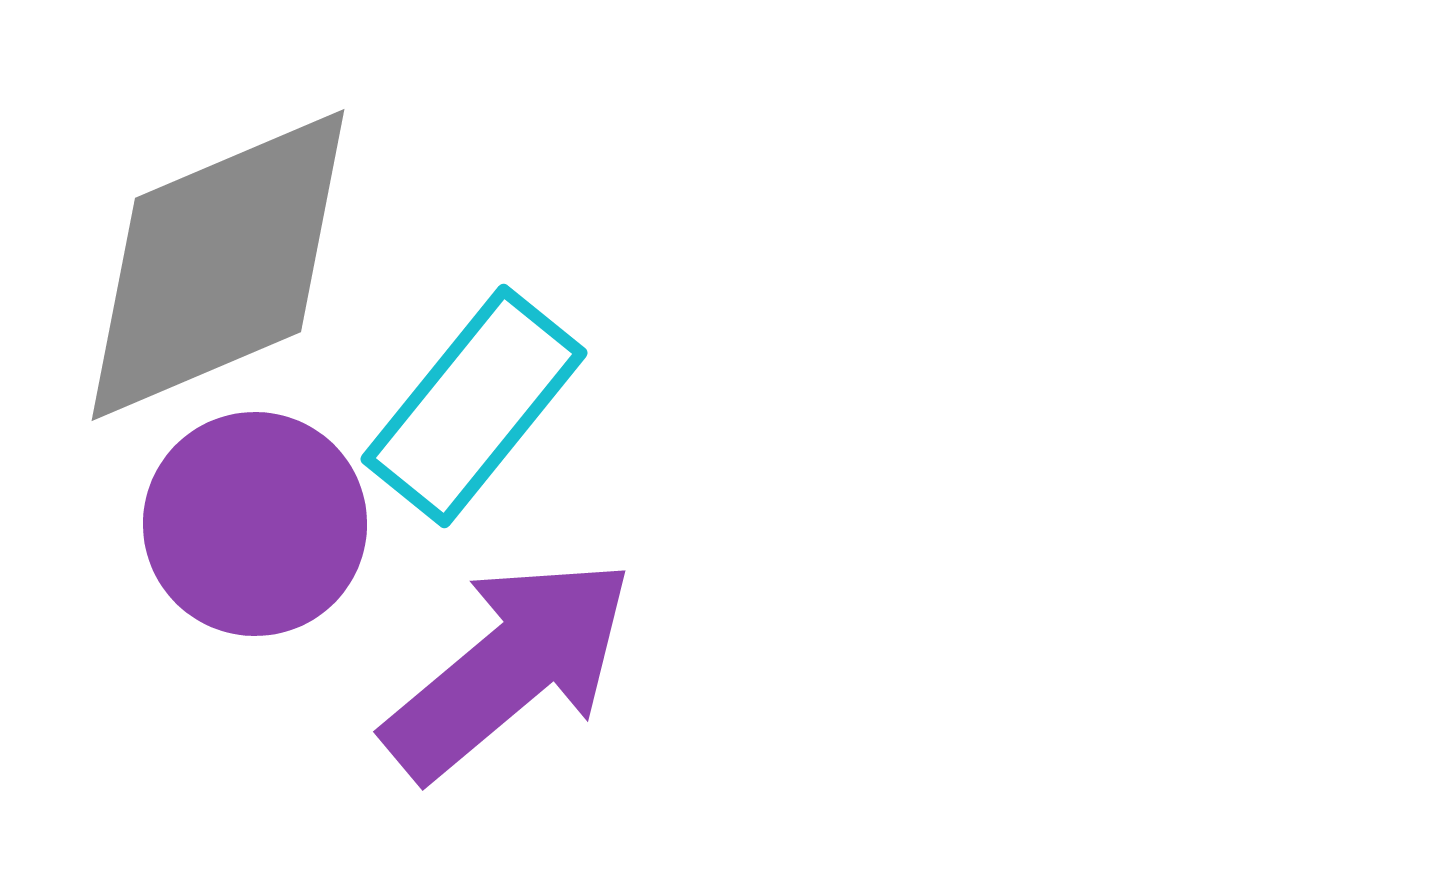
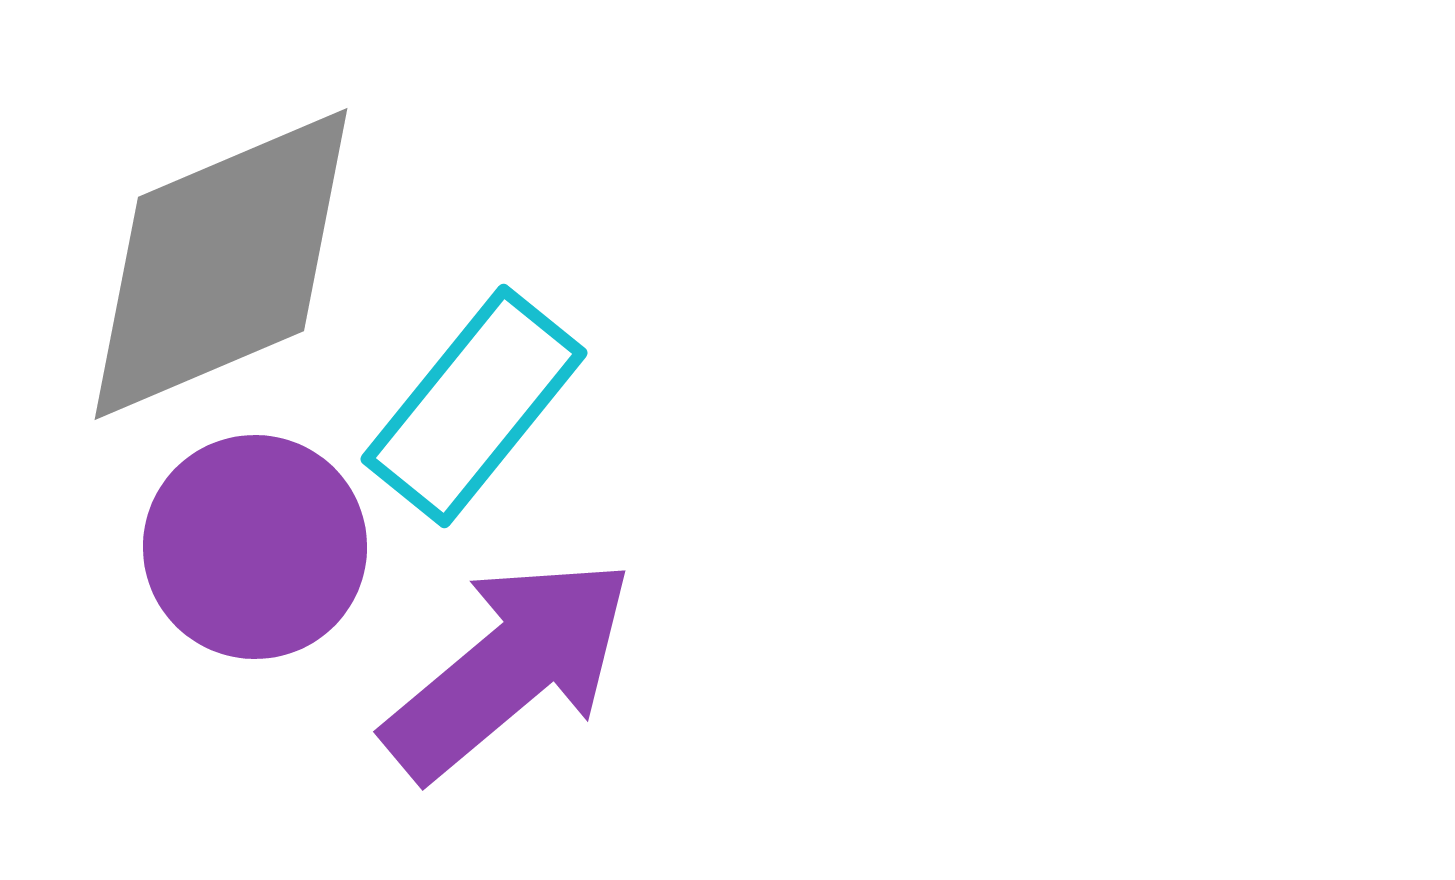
gray diamond: moved 3 px right, 1 px up
purple circle: moved 23 px down
